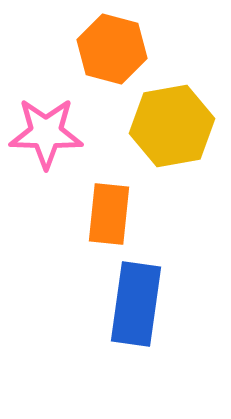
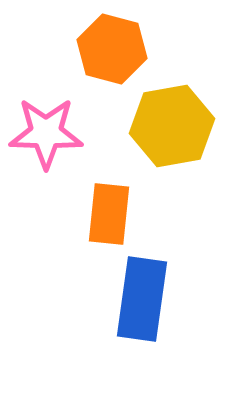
blue rectangle: moved 6 px right, 5 px up
